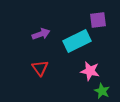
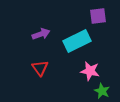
purple square: moved 4 px up
